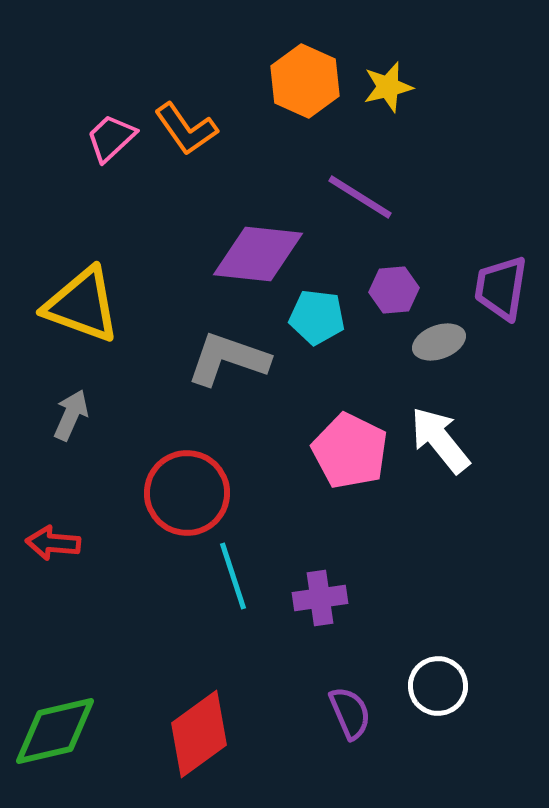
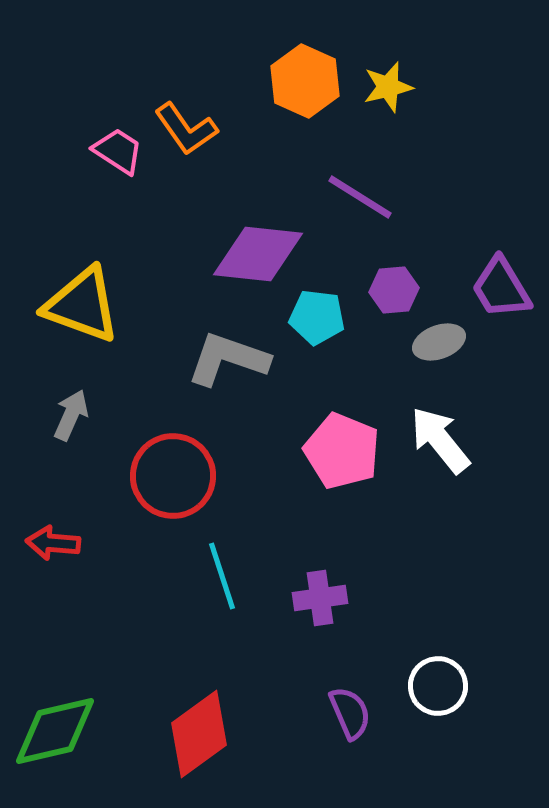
pink trapezoid: moved 7 px right, 13 px down; rotated 76 degrees clockwise
purple trapezoid: rotated 40 degrees counterclockwise
pink pentagon: moved 8 px left; rotated 4 degrees counterclockwise
red circle: moved 14 px left, 17 px up
cyan line: moved 11 px left
